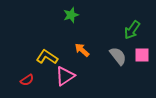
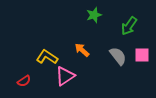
green star: moved 23 px right
green arrow: moved 3 px left, 4 px up
red semicircle: moved 3 px left, 1 px down
